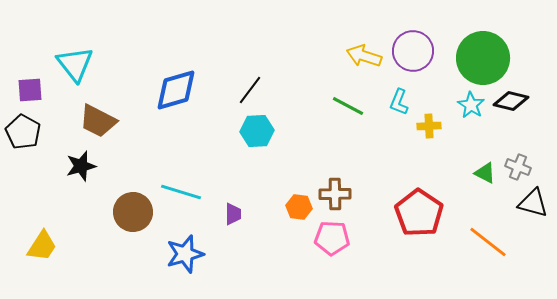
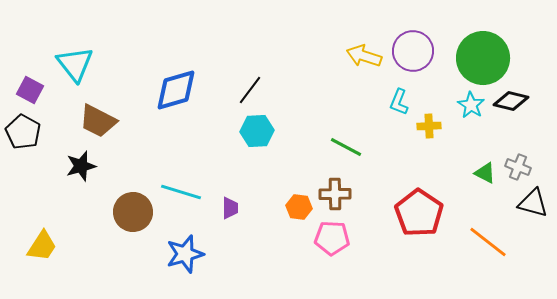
purple square: rotated 32 degrees clockwise
green line: moved 2 px left, 41 px down
purple trapezoid: moved 3 px left, 6 px up
